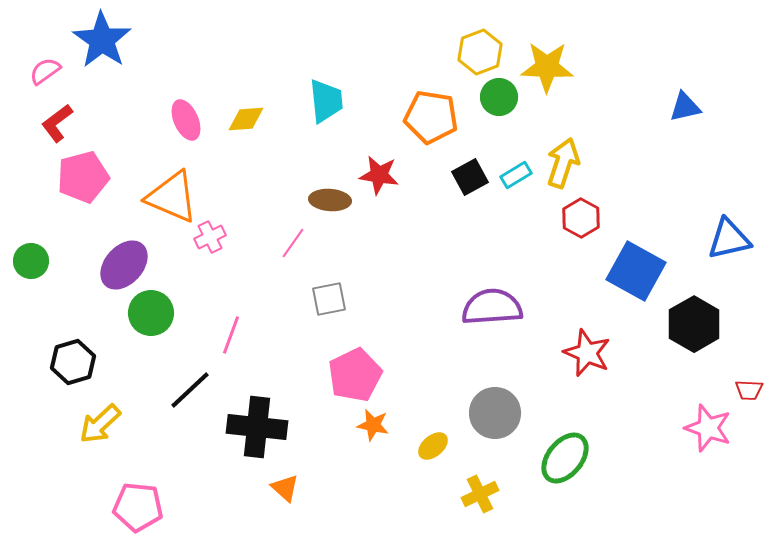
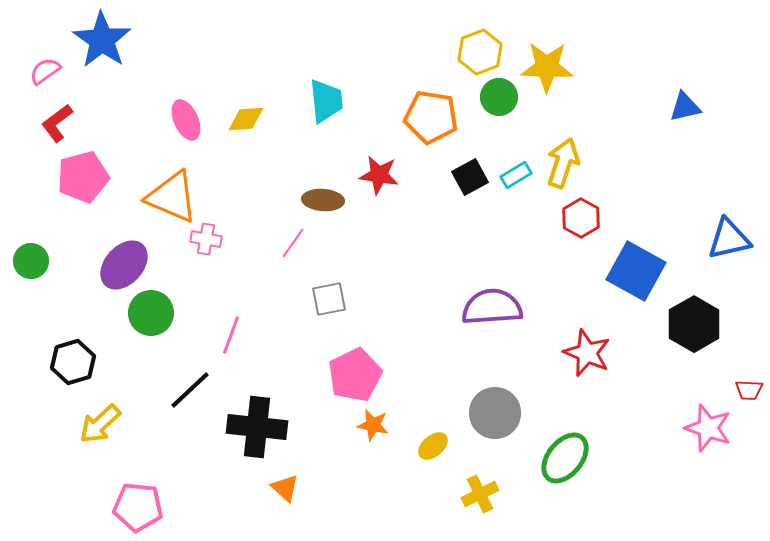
brown ellipse at (330, 200): moved 7 px left
pink cross at (210, 237): moved 4 px left, 2 px down; rotated 36 degrees clockwise
